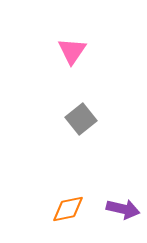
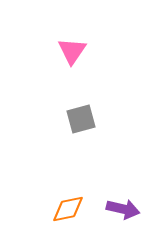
gray square: rotated 24 degrees clockwise
